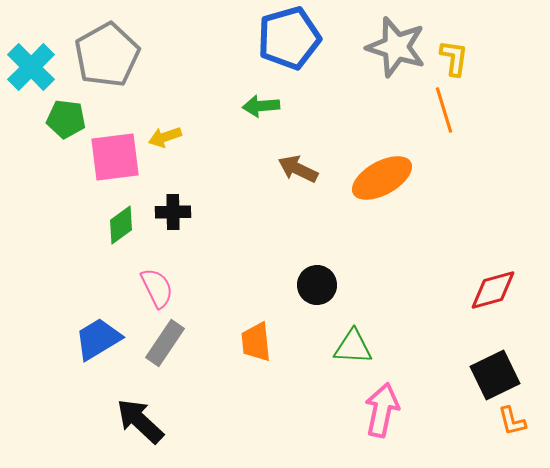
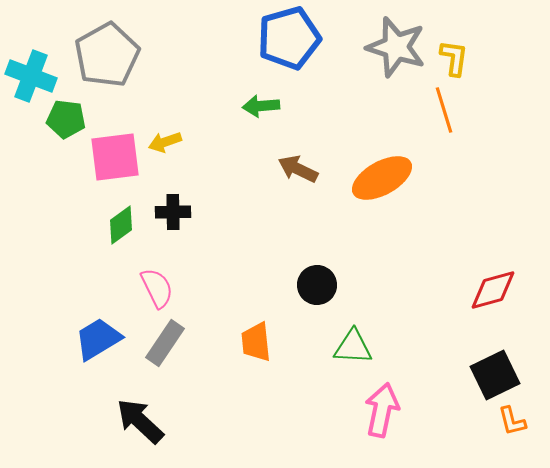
cyan cross: moved 9 px down; rotated 24 degrees counterclockwise
yellow arrow: moved 5 px down
